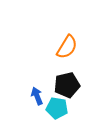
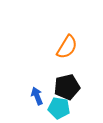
black pentagon: moved 2 px down
cyan pentagon: moved 2 px right
